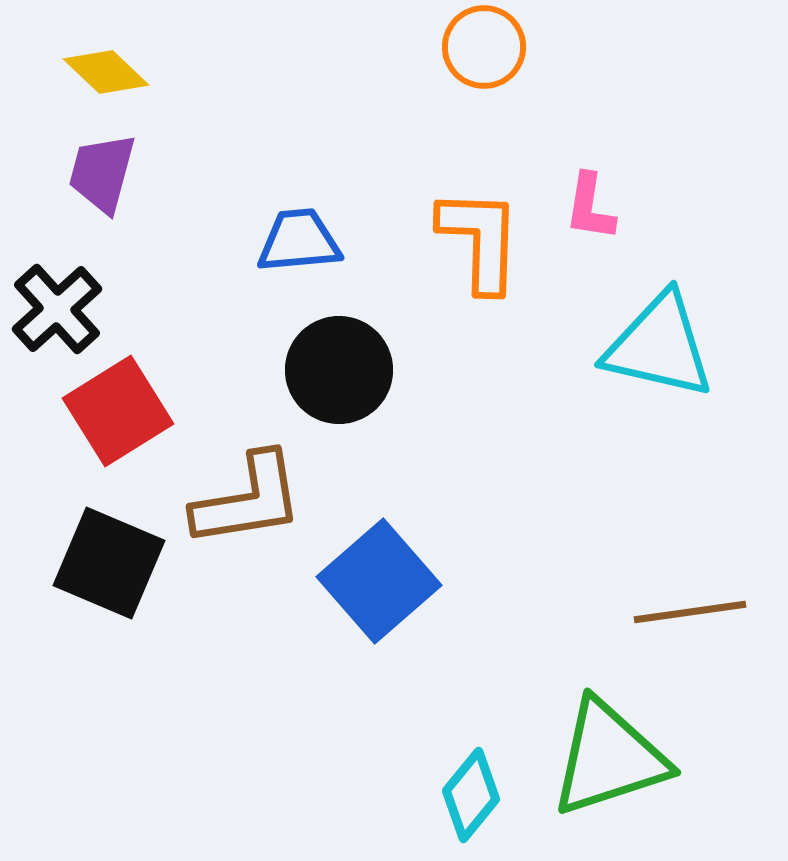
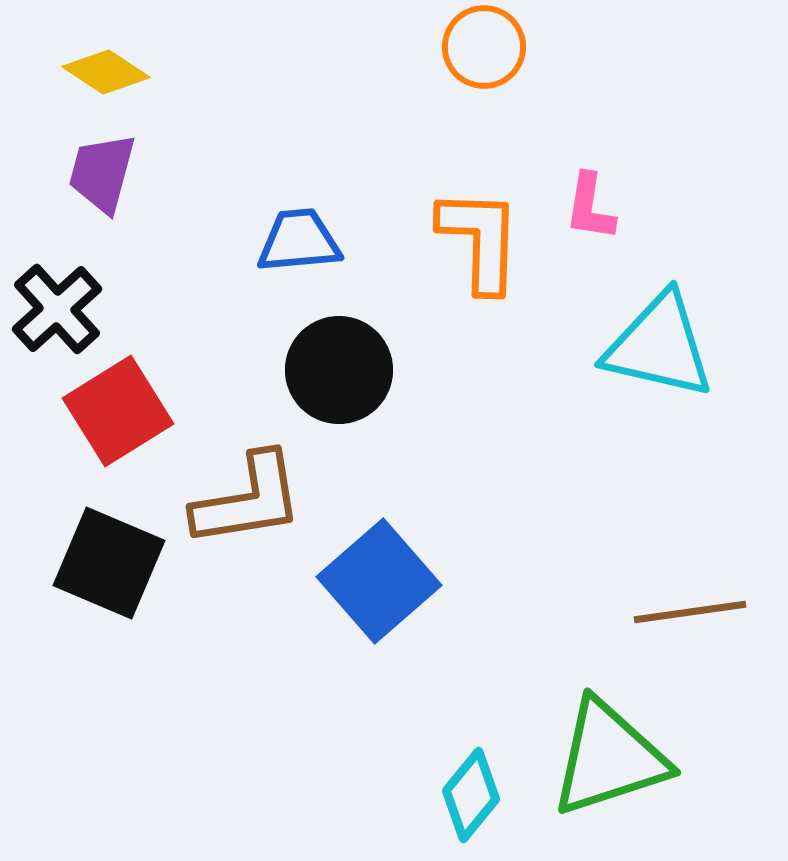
yellow diamond: rotated 10 degrees counterclockwise
